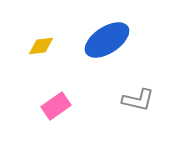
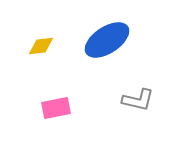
pink rectangle: moved 2 px down; rotated 24 degrees clockwise
